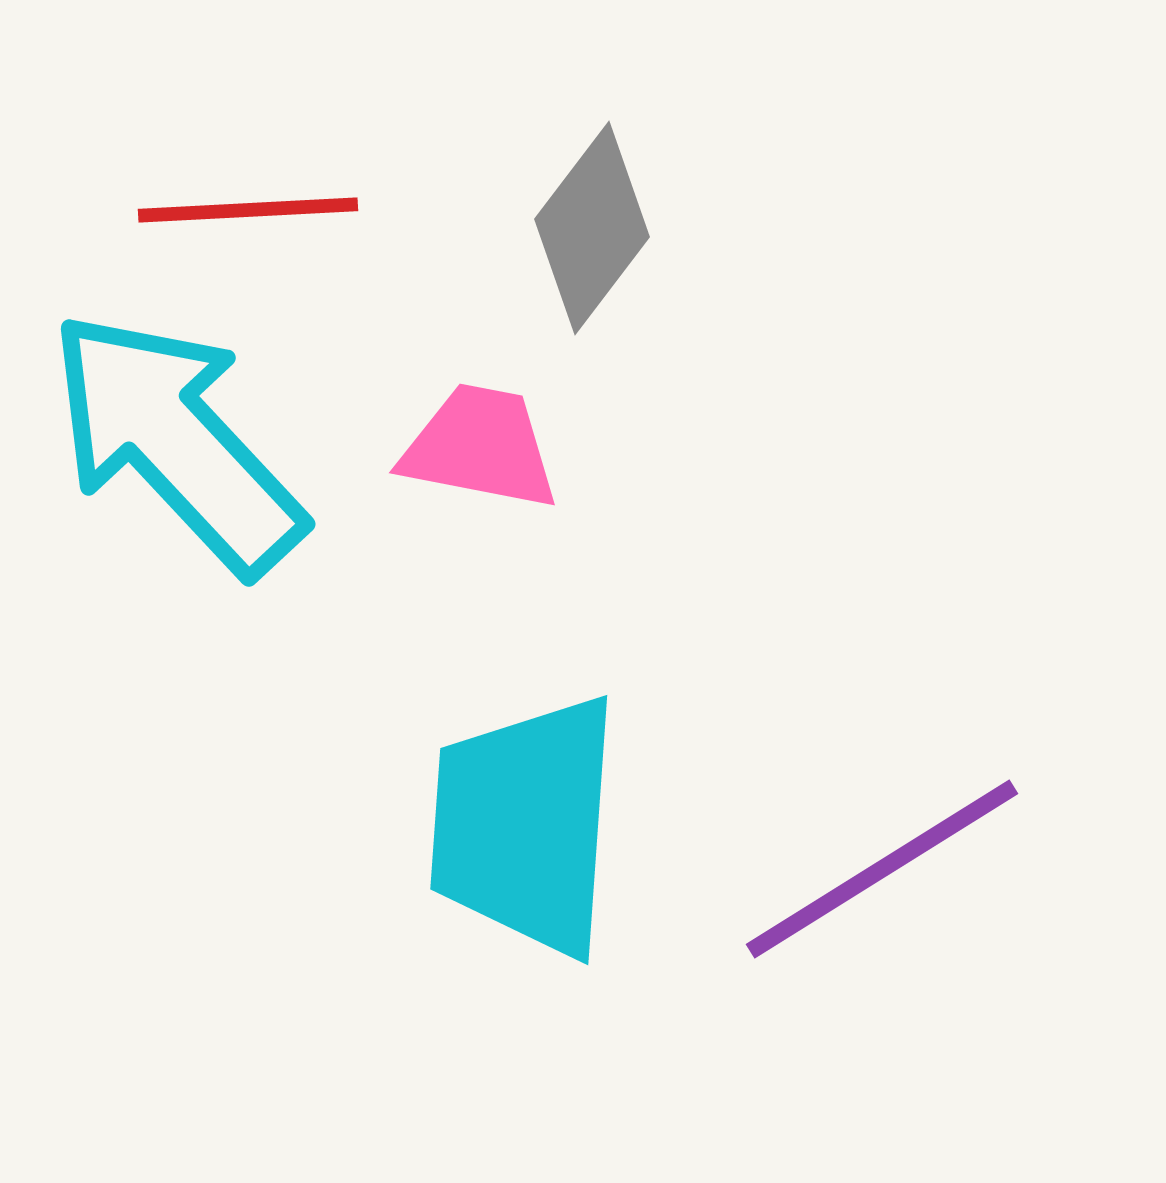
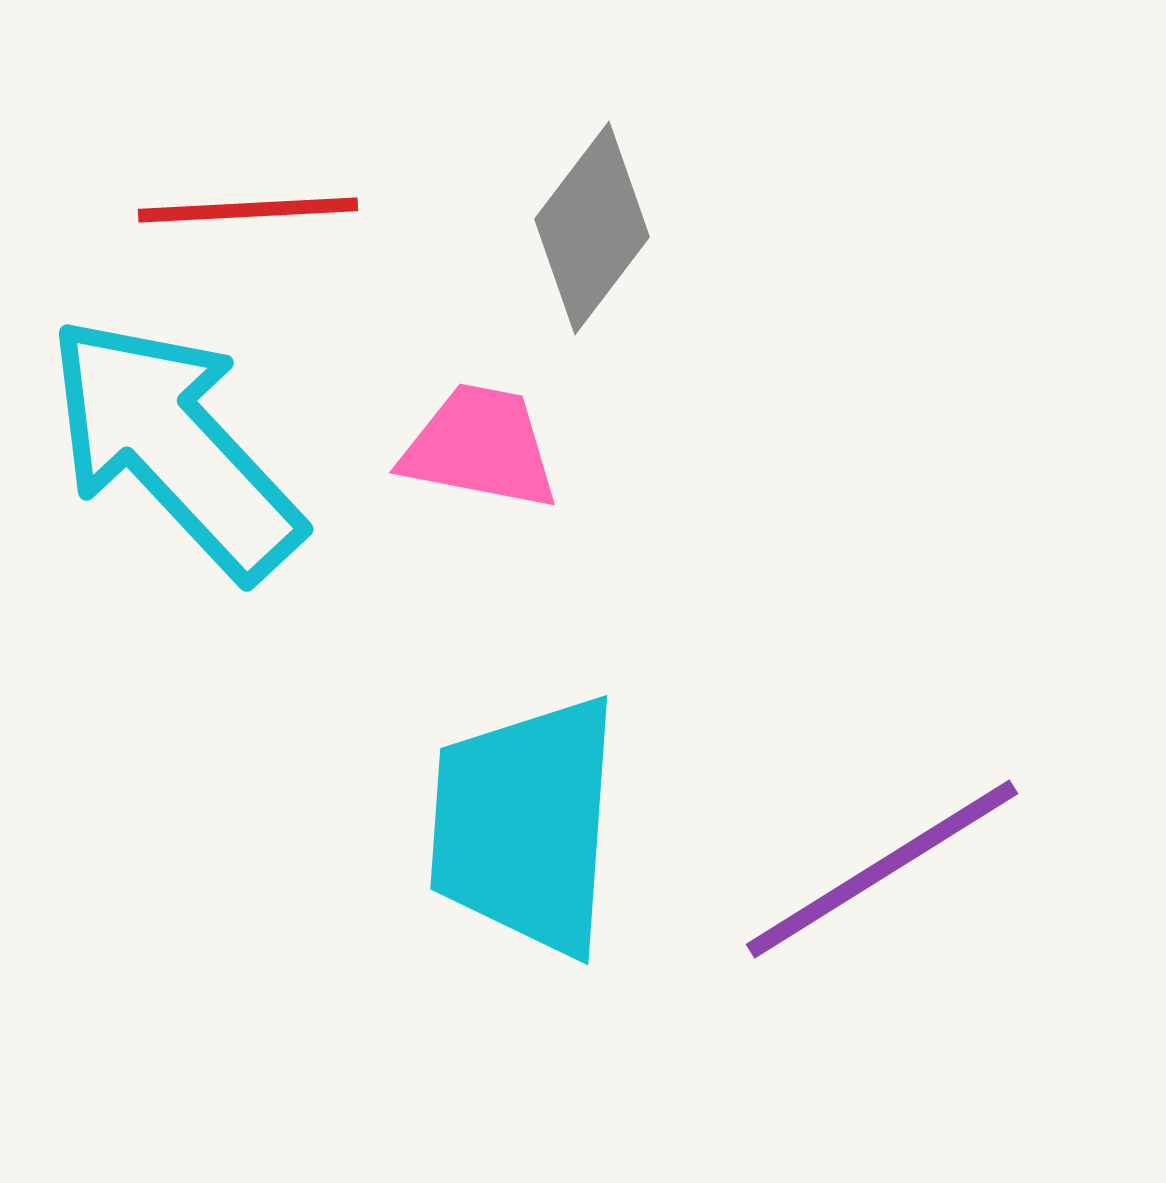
cyan arrow: moved 2 px left, 5 px down
